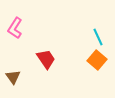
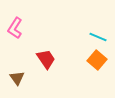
cyan line: rotated 42 degrees counterclockwise
brown triangle: moved 4 px right, 1 px down
